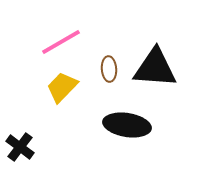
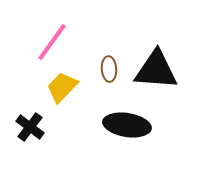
pink line: moved 9 px left; rotated 24 degrees counterclockwise
black triangle: moved 1 px right, 2 px down
black cross: moved 10 px right, 20 px up
